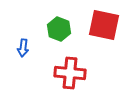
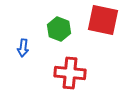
red square: moved 1 px left, 5 px up
